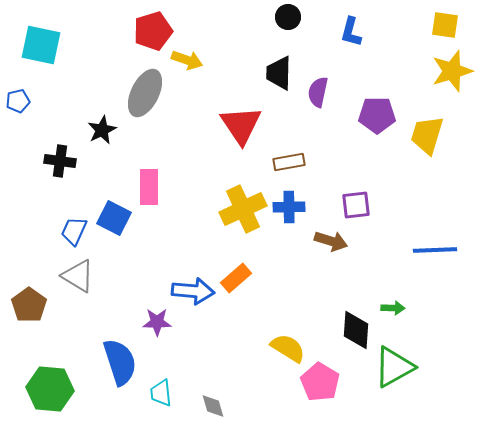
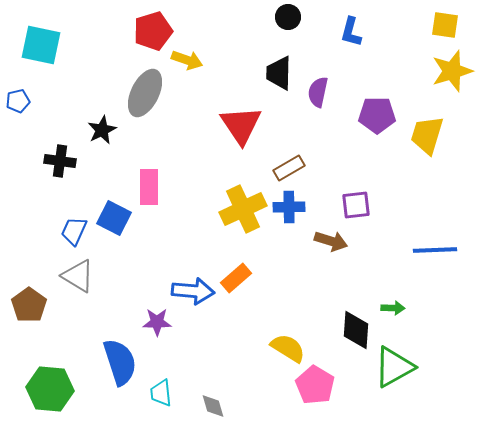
brown rectangle: moved 6 px down; rotated 20 degrees counterclockwise
pink pentagon: moved 5 px left, 3 px down
